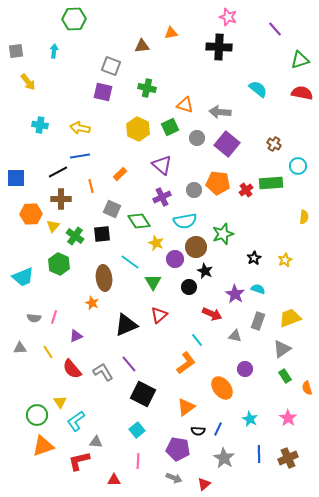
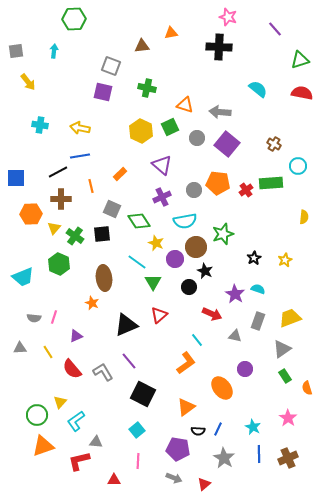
yellow hexagon at (138, 129): moved 3 px right, 2 px down
yellow triangle at (53, 226): moved 1 px right, 2 px down
cyan line at (130, 262): moved 7 px right
purple line at (129, 364): moved 3 px up
yellow triangle at (60, 402): rotated 16 degrees clockwise
cyan star at (250, 419): moved 3 px right, 8 px down
